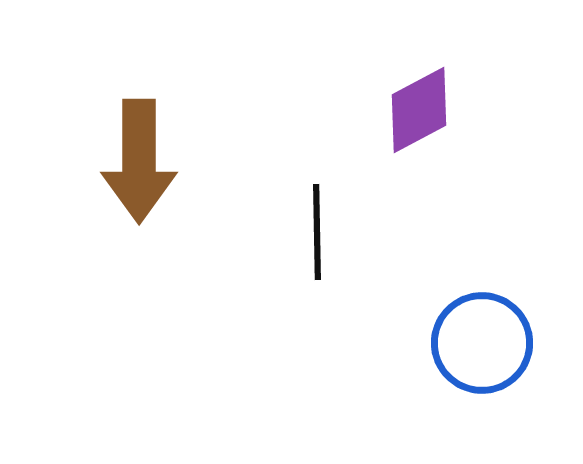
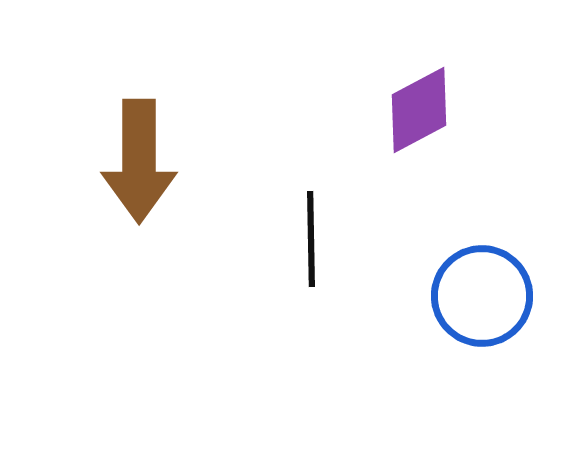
black line: moved 6 px left, 7 px down
blue circle: moved 47 px up
